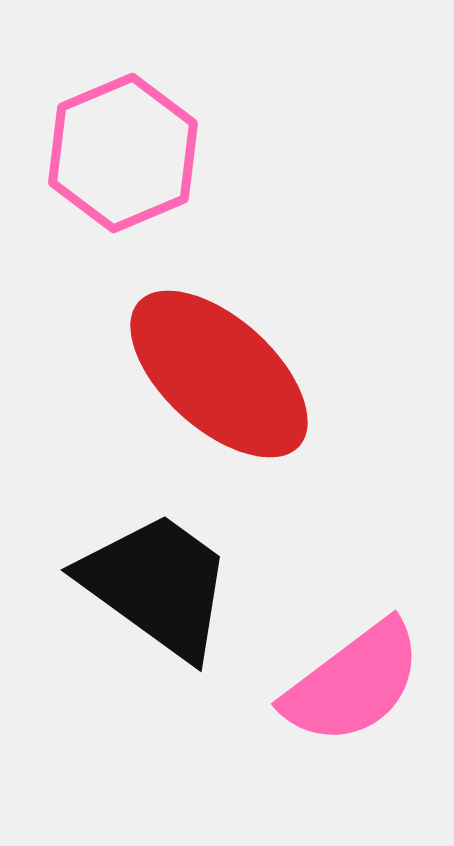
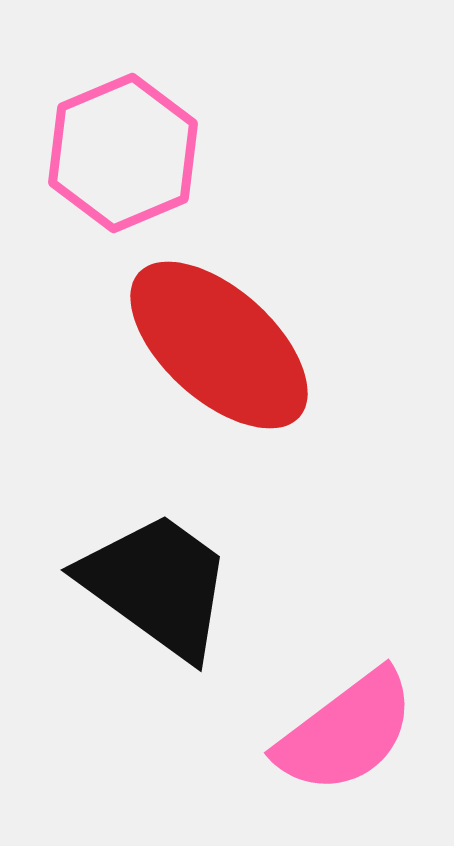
red ellipse: moved 29 px up
pink semicircle: moved 7 px left, 49 px down
